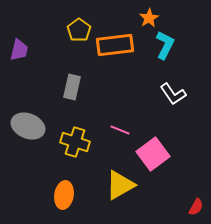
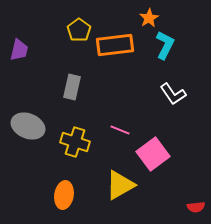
red semicircle: rotated 54 degrees clockwise
